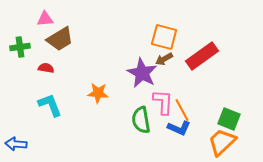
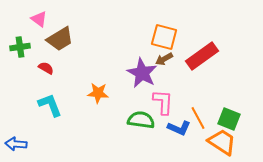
pink triangle: moved 6 px left; rotated 42 degrees clockwise
red semicircle: rotated 21 degrees clockwise
orange line: moved 16 px right, 8 px down
green semicircle: rotated 108 degrees clockwise
orange trapezoid: rotated 76 degrees clockwise
